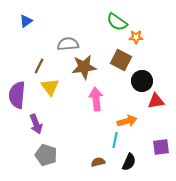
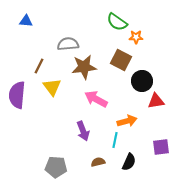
blue triangle: rotated 40 degrees clockwise
yellow triangle: moved 2 px right
pink arrow: rotated 55 degrees counterclockwise
purple arrow: moved 47 px right, 7 px down
gray pentagon: moved 10 px right, 12 px down; rotated 15 degrees counterclockwise
